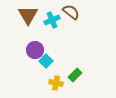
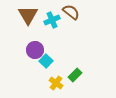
yellow cross: rotated 24 degrees clockwise
